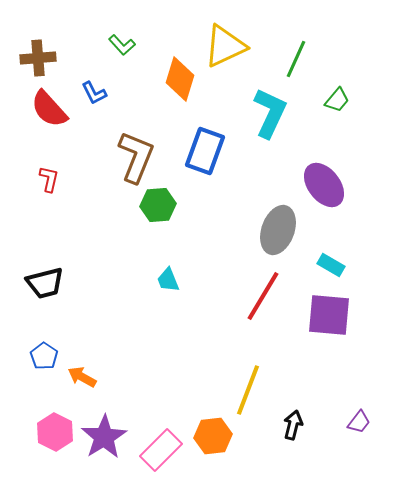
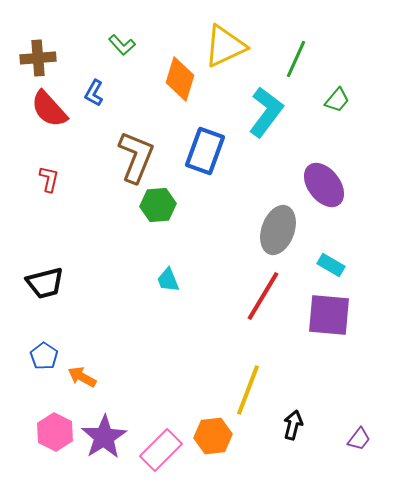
blue L-shape: rotated 56 degrees clockwise
cyan L-shape: moved 4 px left, 1 px up; rotated 12 degrees clockwise
purple trapezoid: moved 17 px down
